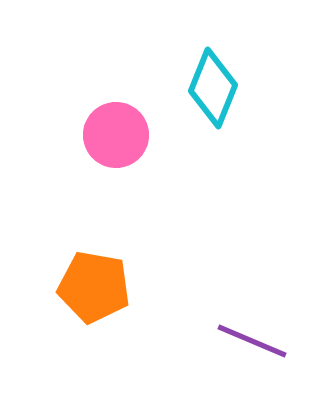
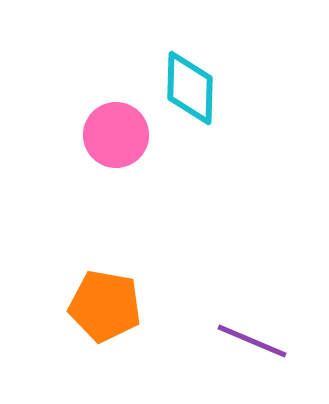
cyan diamond: moved 23 px left; rotated 20 degrees counterclockwise
orange pentagon: moved 11 px right, 19 px down
